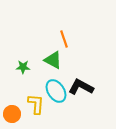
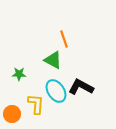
green star: moved 4 px left, 7 px down
